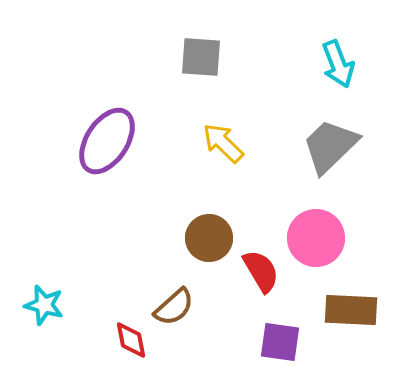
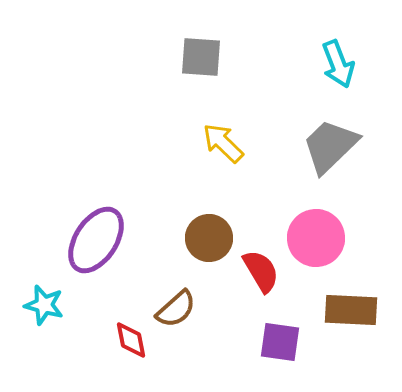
purple ellipse: moved 11 px left, 99 px down
brown semicircle: moved 2 px right, 2 px down
